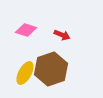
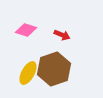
brown hexagon: moved 3 px right
yellow ellipse: moved 3 px right
